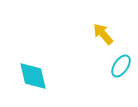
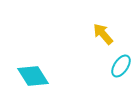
cyan diamond: rotated 20 degrees counterclockwise
